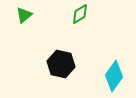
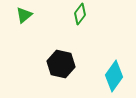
green diamond: rotated 20 degrees counterclockwise
